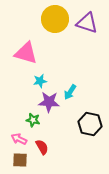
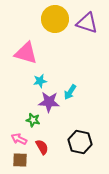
black hexagon: moved 10 px left, 18 px down
